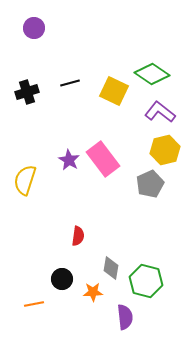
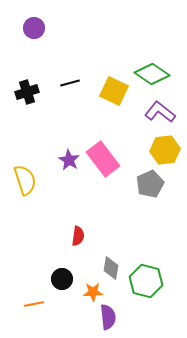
yellow hexagon: rotated 8 degrees clockwise
yellow semicircle: rotated 144 degrees clockwise
purple semicircle: moved 17 px left
